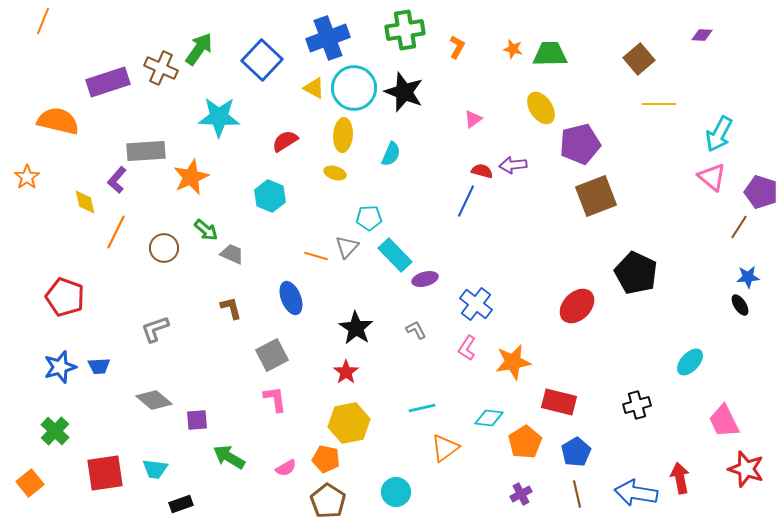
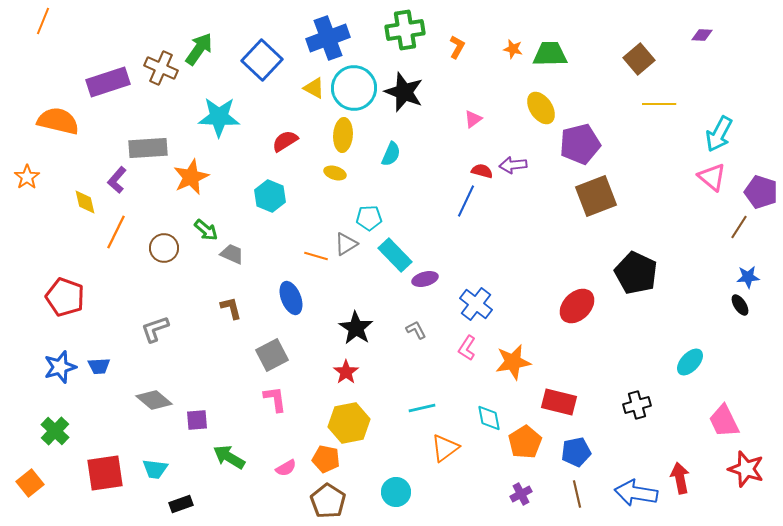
gray rectangle at (146, 151): moved 2 px right, 3 px up
gray triangle at (347, 247): moved 1 px left, 3 px up; rotated 15 degrees clockwise
cyan diamond at (489, 418): rotated 72 degrees clockwise
blue pentagon at (576, 452): rotated 20 degrees clockwise
